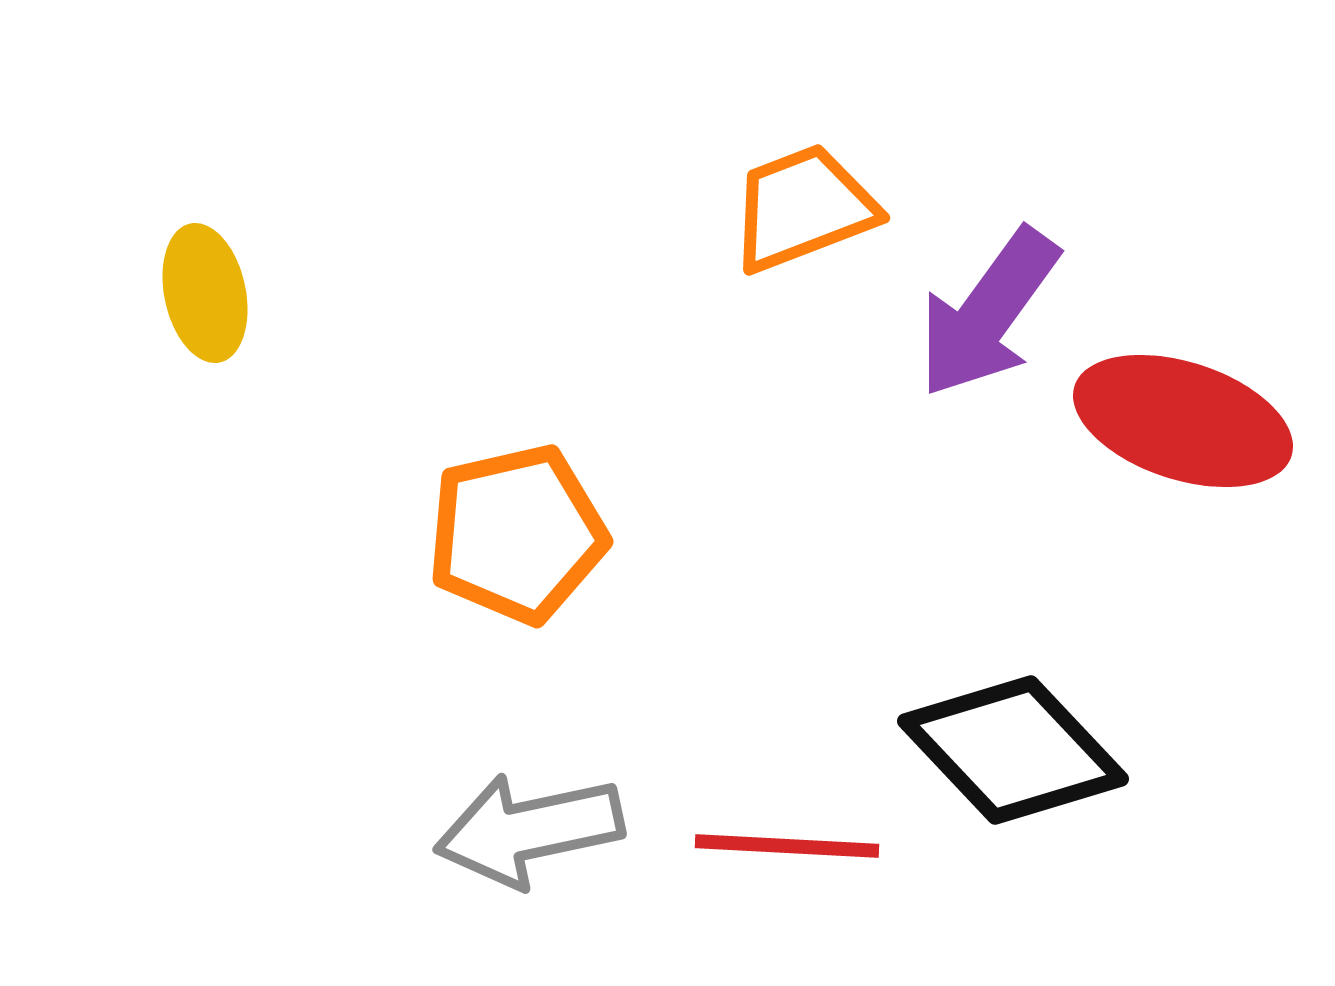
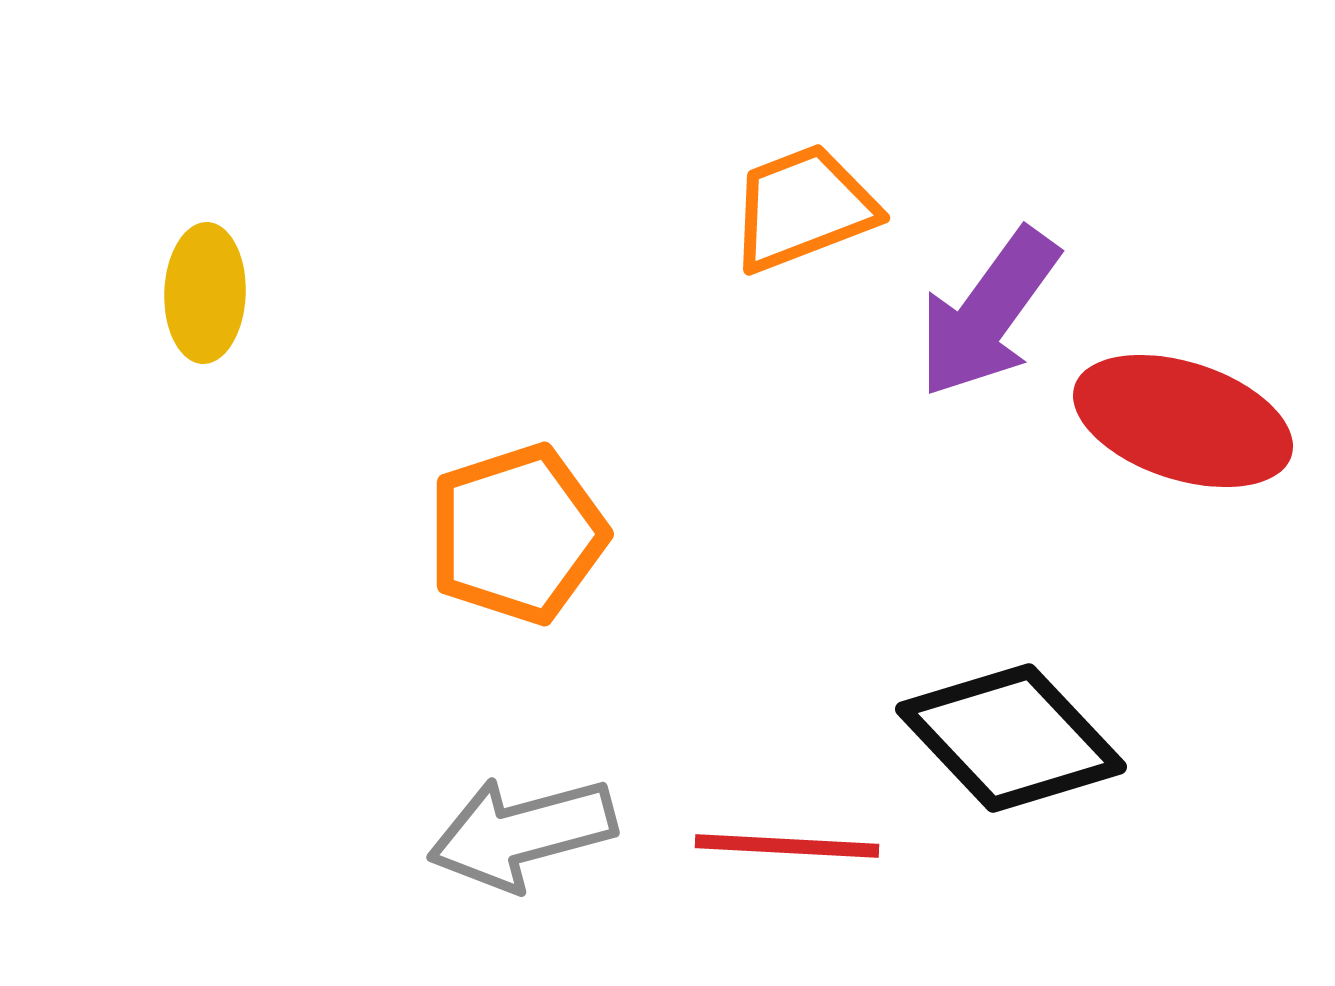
yellow ellipse: rotated 14 degrees clockwise
orange pentagon: rotated 5 degrees counterclockwise
black diamond: moved 2 px left, 12 px up
gray arrow: moved 7 px left, 3 px down; rotated 3 degrees counterclockwise
